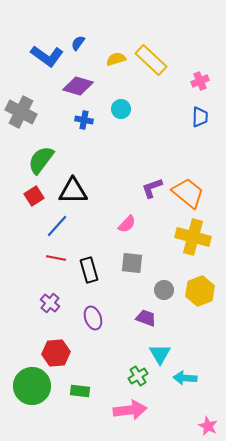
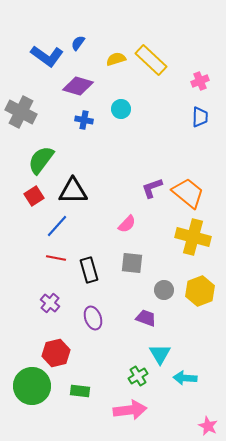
red hexagon: rotated 8 degrees counterclockwise
